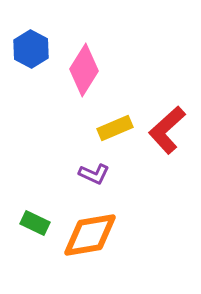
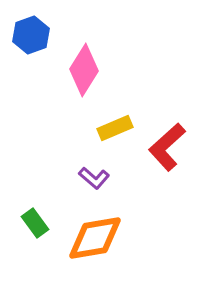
blue hexagon: moved 14 px up; rotated 12 degrees clockwise
red L-shape: moved 17 px down
purple L-shape: moved 4 px down; rotated 16 degrees clockwise
green rectangle: rotated 28 degrees clockwise
orange diamond: moved 5 px right, 3 px down
